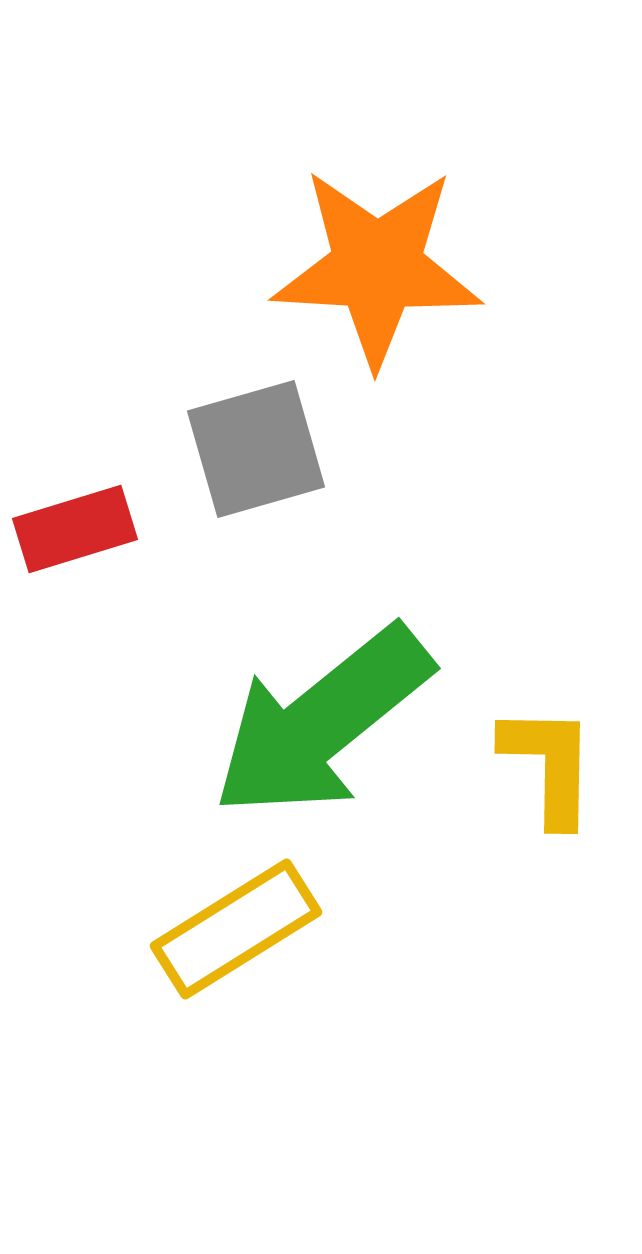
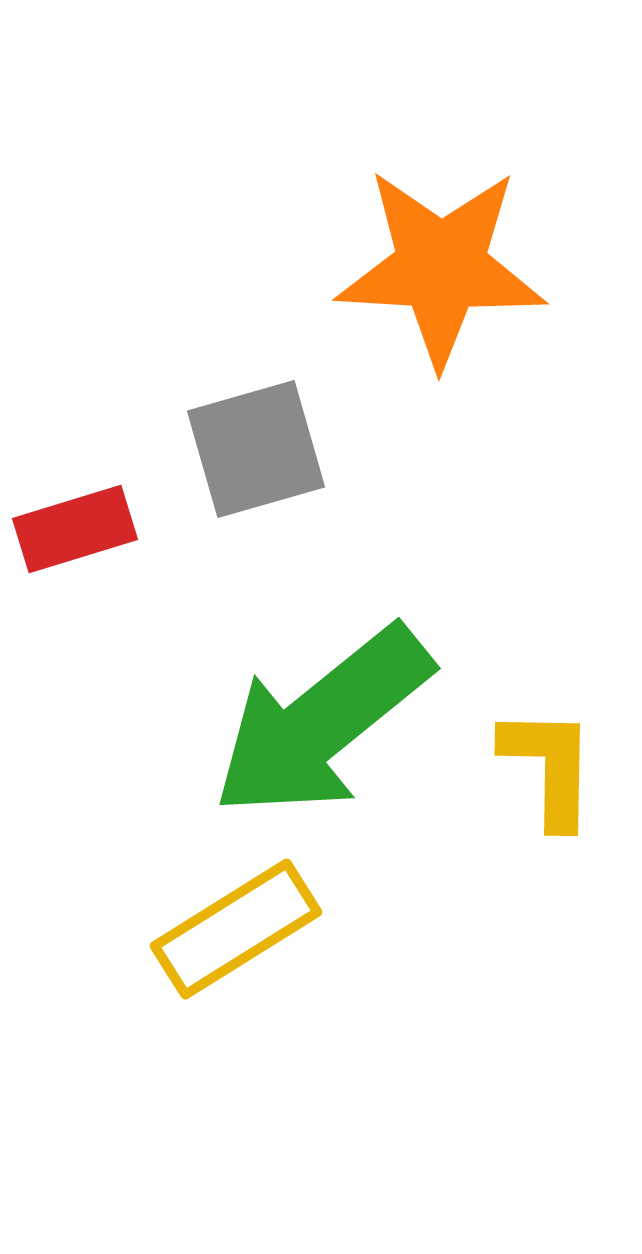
orange star: moved 64 px right
yellow L-shape: moved 2 px down
